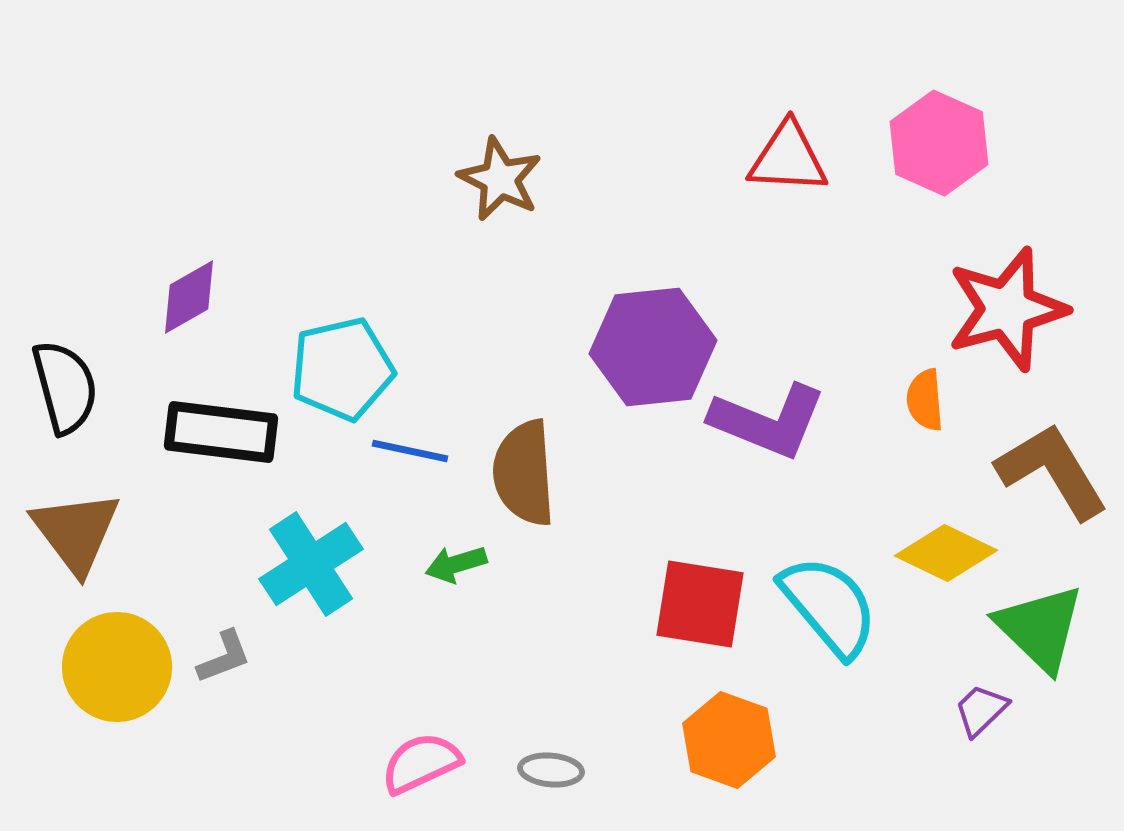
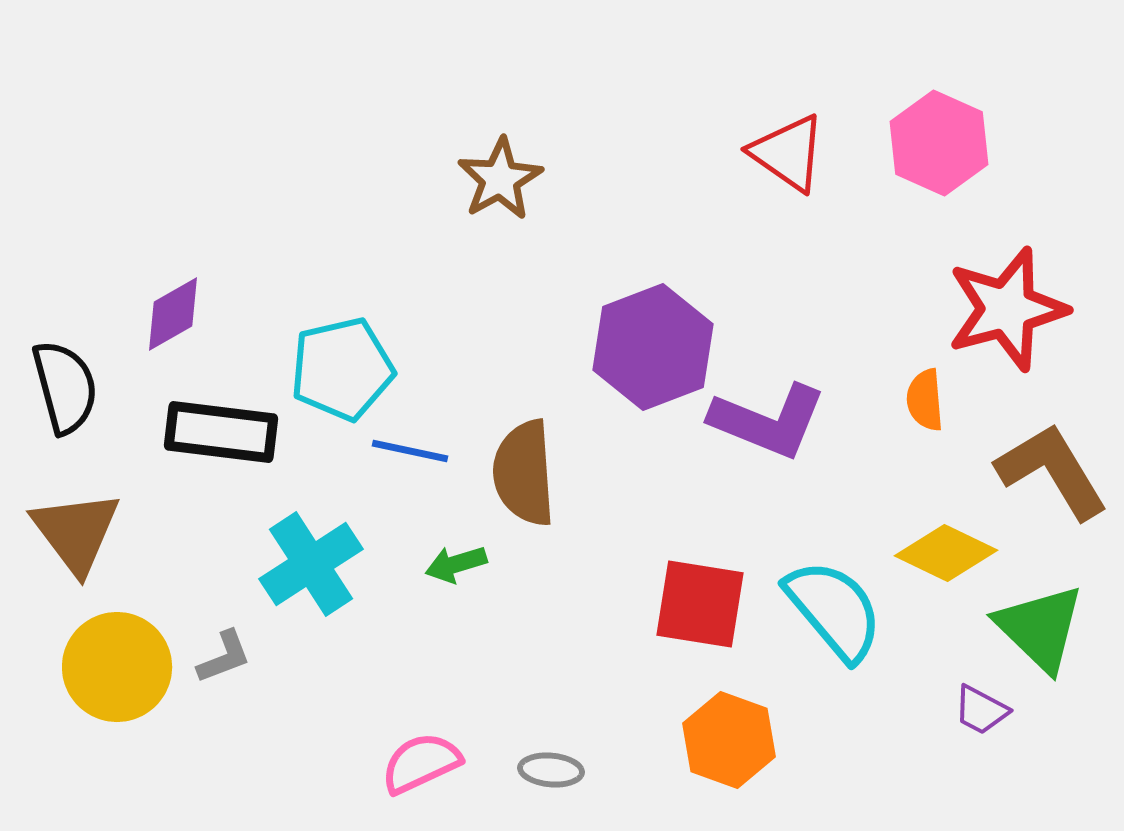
red triangle: moved 5 px up; rotated 32 degrees clockwise
brown star: rotated 16 degrees clockwise
purple diamond: moved 16 px left, 17 px down
purple hexagon: rotated 15 degrees counterclockwise
cyan semicircle: moved 5 px right, 4 px down
purple trapezoid: rotated 108 degrees counterclockwise
